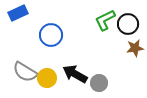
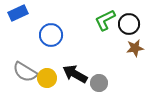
black circle: moved 1 px right
